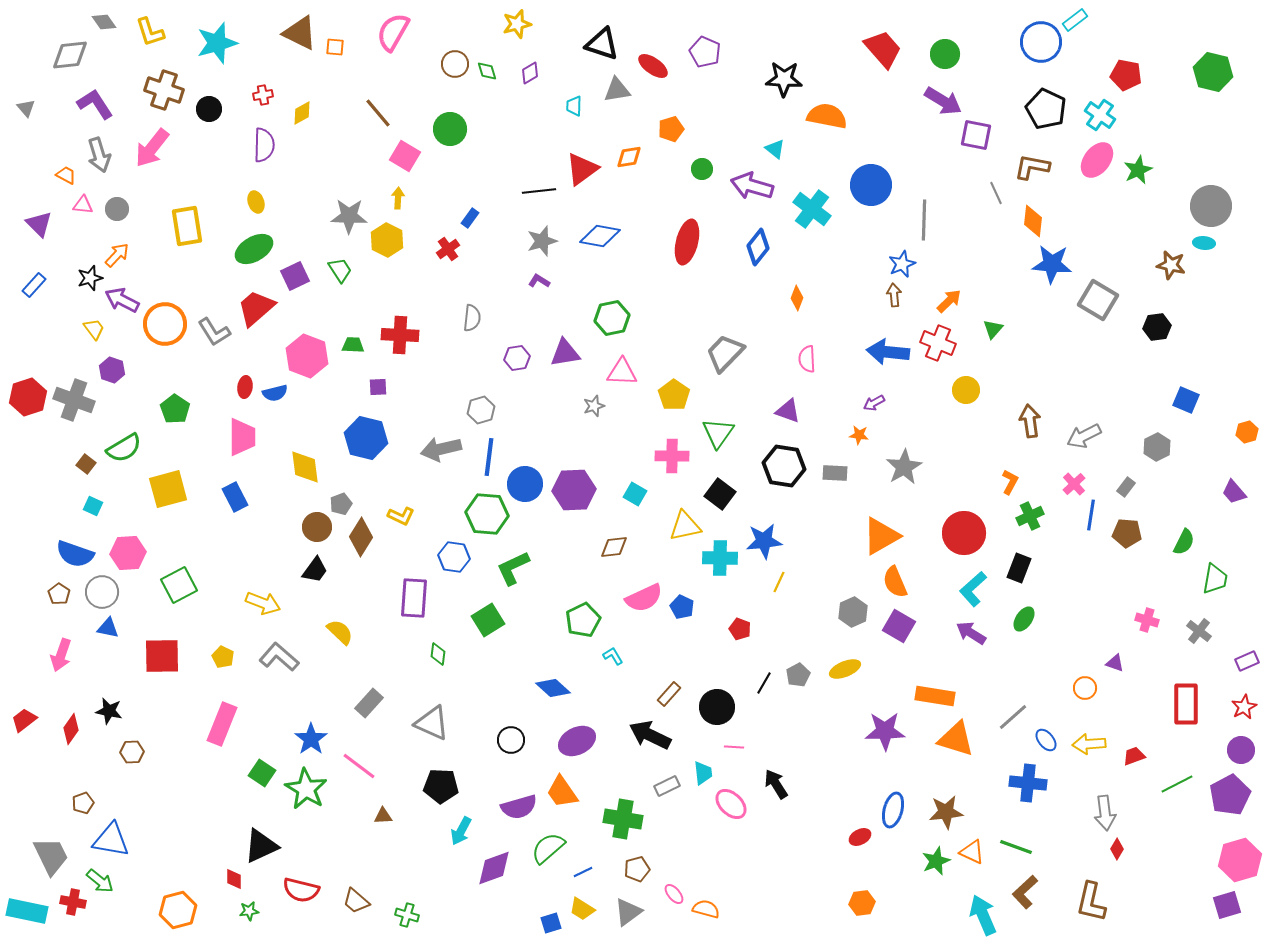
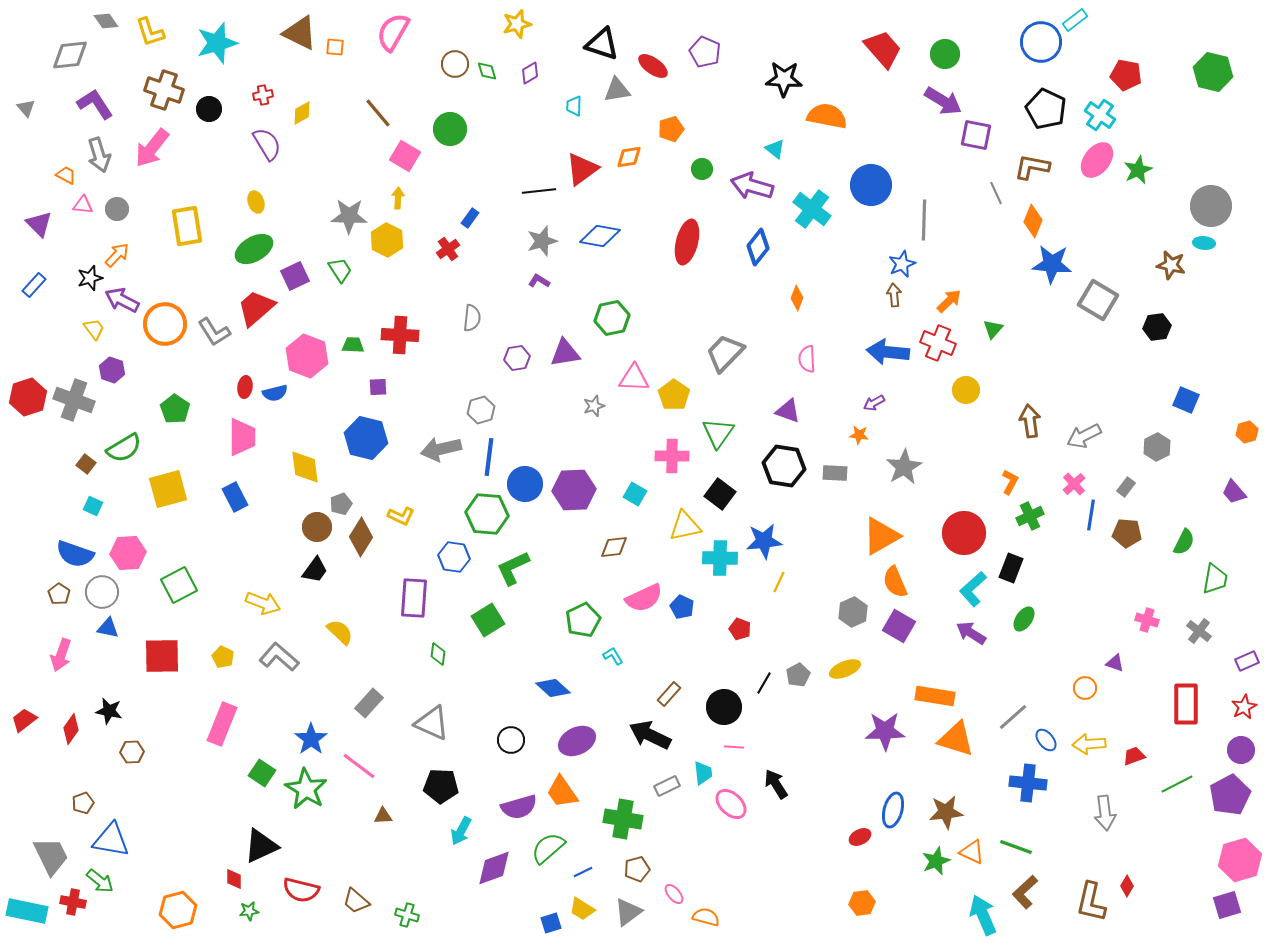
gray diamond at (104, 22): moved 2 px right, 1 px up
purple semicircle at (264, 145): moved 3 px right, 1 px up; rotated 32 degrees counterclockwise
orange diamond at (1033, 221): rotated 16 degrees clockwise
pink triangle at (622, 372): moved 12 px right, 6 px down
black rectangle at (1019, 568): moved 8 px left
black circle at (717, 707): moved 7 px right
red diamond at (1117, 849): moved 10 px right, 37 px down
orange semicircle at (706, 909): moved 8 px down
